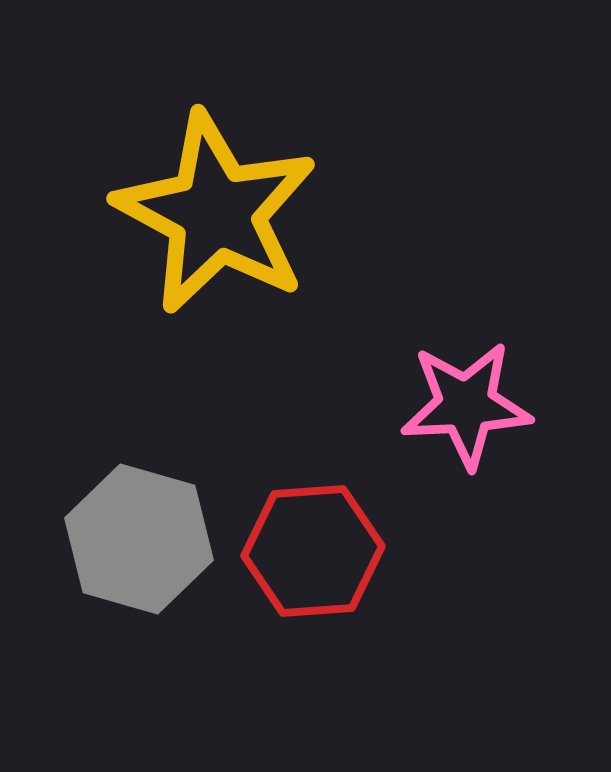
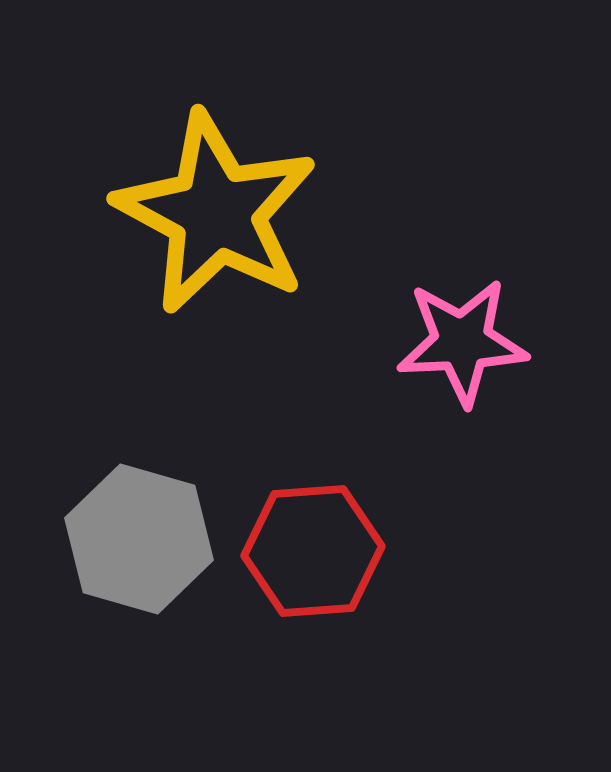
pink star: moved 4 px left, 63 px up
